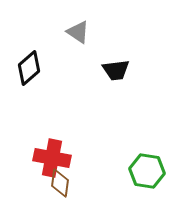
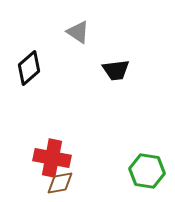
brown diamond: rotated 72 degrees clockwise
